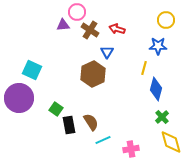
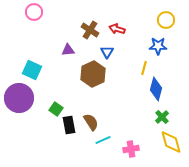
pink circle: moved 43 px left
purple triangle: moved 5 px right, 25 px down
